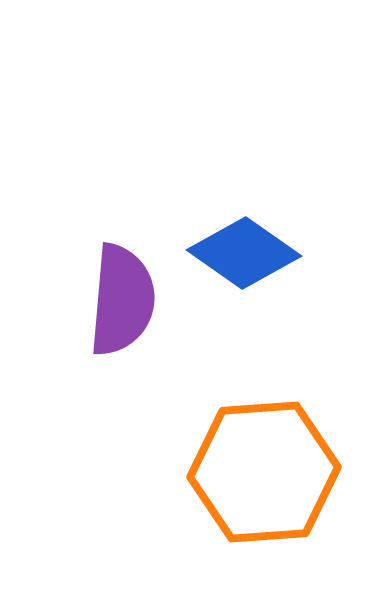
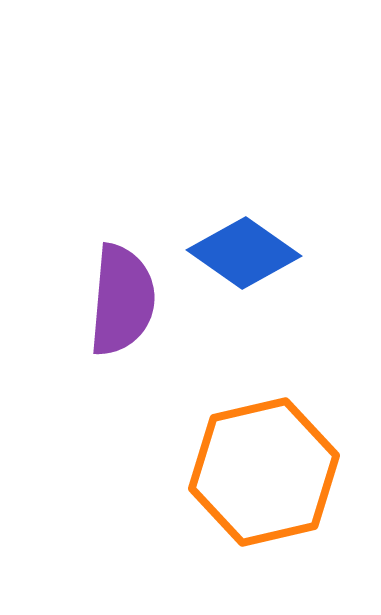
orange hexagon: rotated 9 degrees counterclockwise
